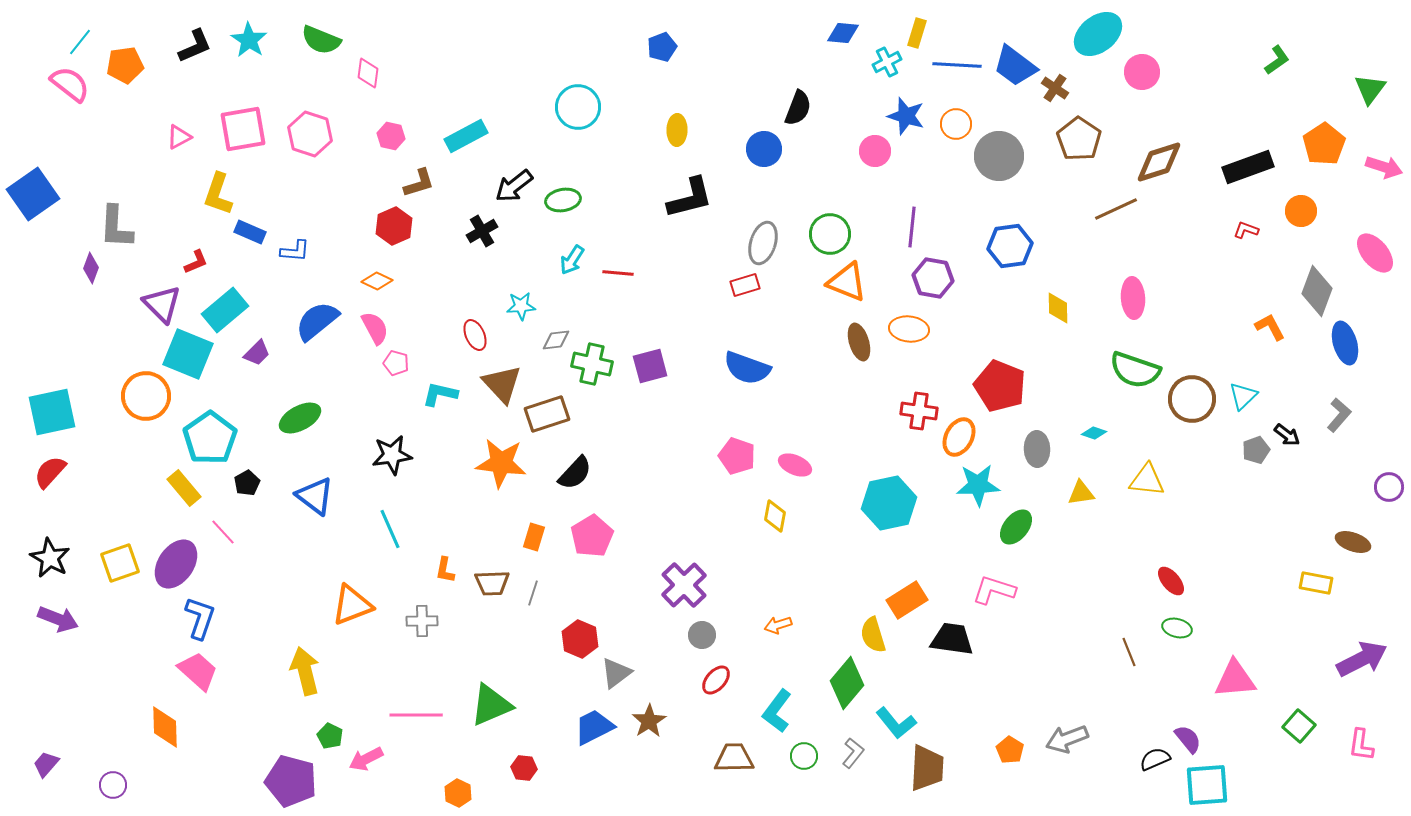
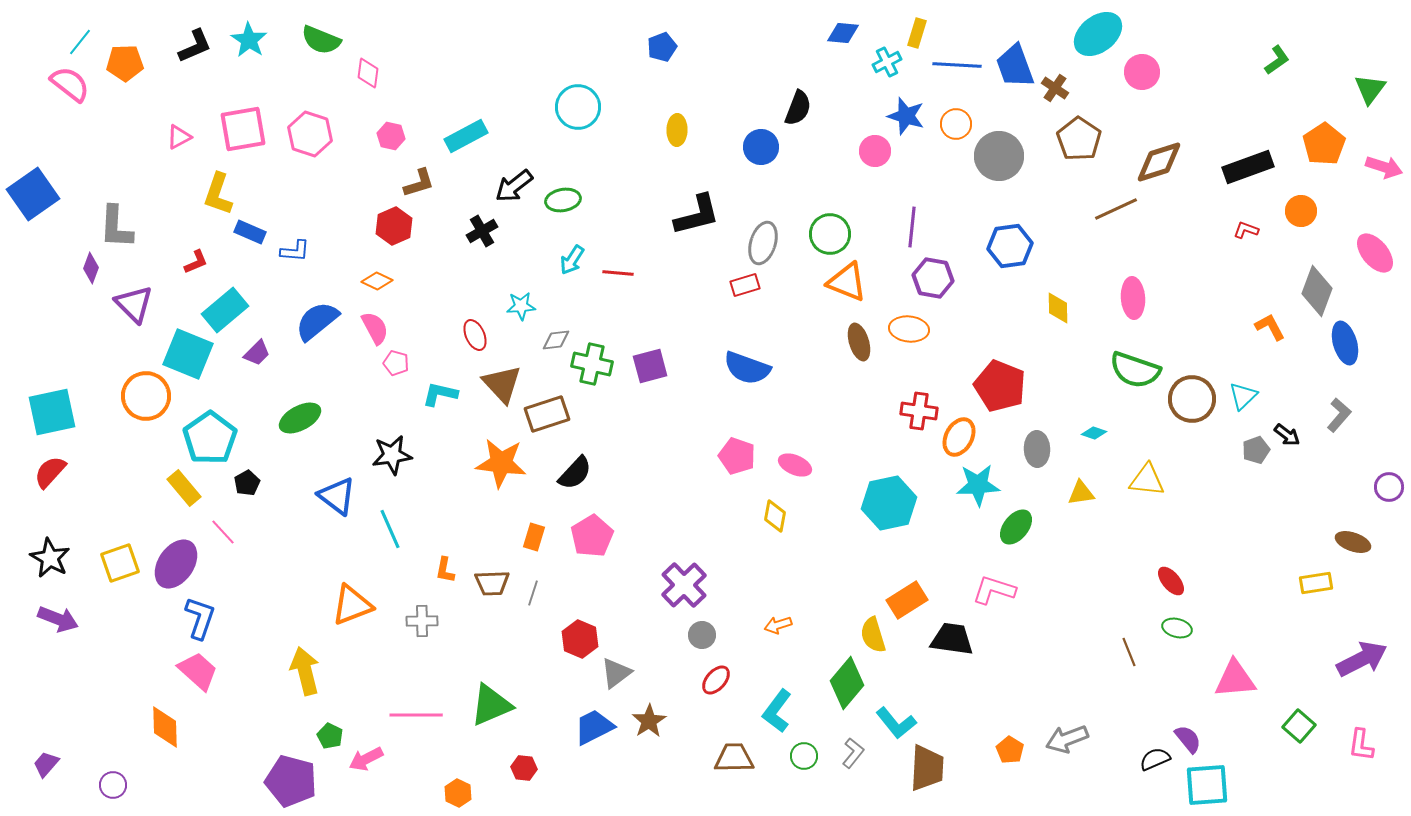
orange pentagon at (125, 65): moved 2 px up; rotated 6 degrees clockwise
blue trapezoid at (1015, 66): rotated 33 degrees clockwise
blue circle at (764, 149): moved 3 px left, 2 px up
black L-shape at (690, 198): moved 7 px right, 17 px down
purple triangle at (162, 304): moved 28 px left
blue triangle at (315, 496): moved 22 px right
yellow rectangle at (1316, 583): rotated 20 degrees counterclockwise
